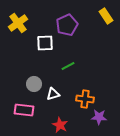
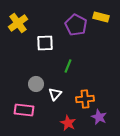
yellow rectangle: moved 5 px left, 1 px down; rotated 42 degrees counterclockwise
purple pentagon: moved 9 px right; rotated 20 degrees counterclockwise
green line: rotated 40 degrees counterclockwise
gray circle: moved 2 px right
white triangle: moved 2 px right; rotated 32 degrees counterclockwise
orange cross: rotated 12 degrees counterclockwise
purple star: rotated 21 degrees clockwise
red star: moved 8 px right, 2 px up
